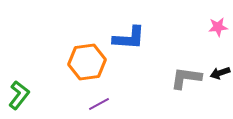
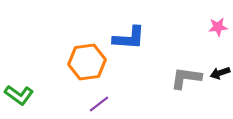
green L-shape: rotated 88 degrees clockwise
purple line: rotated 10 degrees counterclockwise
